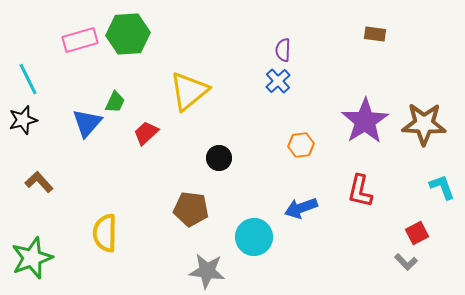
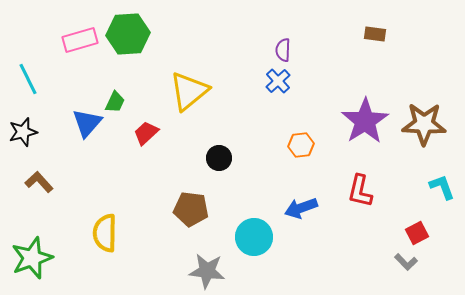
black star: moved 12 px down
